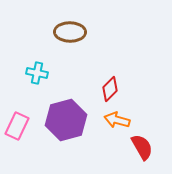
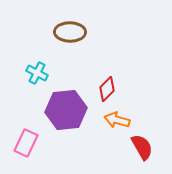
cyan cross: rotated 15 degrees clockwise
red diamond: moved 3 px left
purple hexagon: moved 10 px up; rotated 9 degrees clockwise
pink rectangle: moved 9 px right, 17 px down
